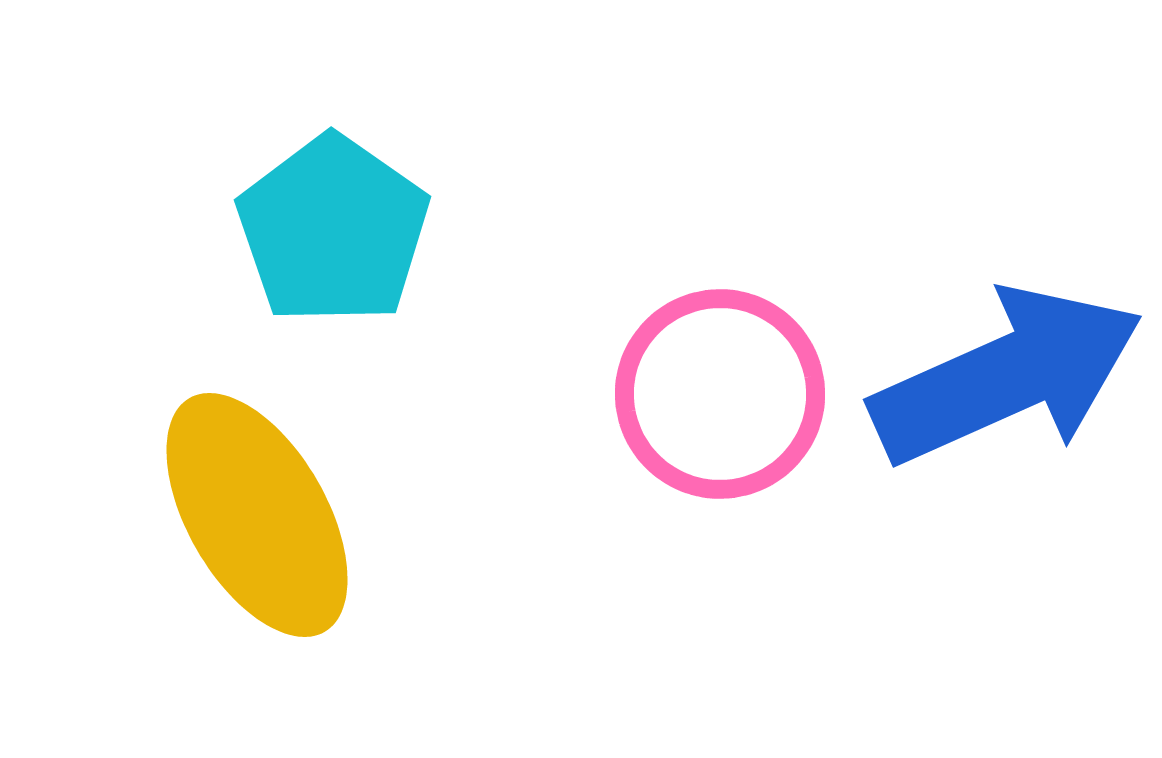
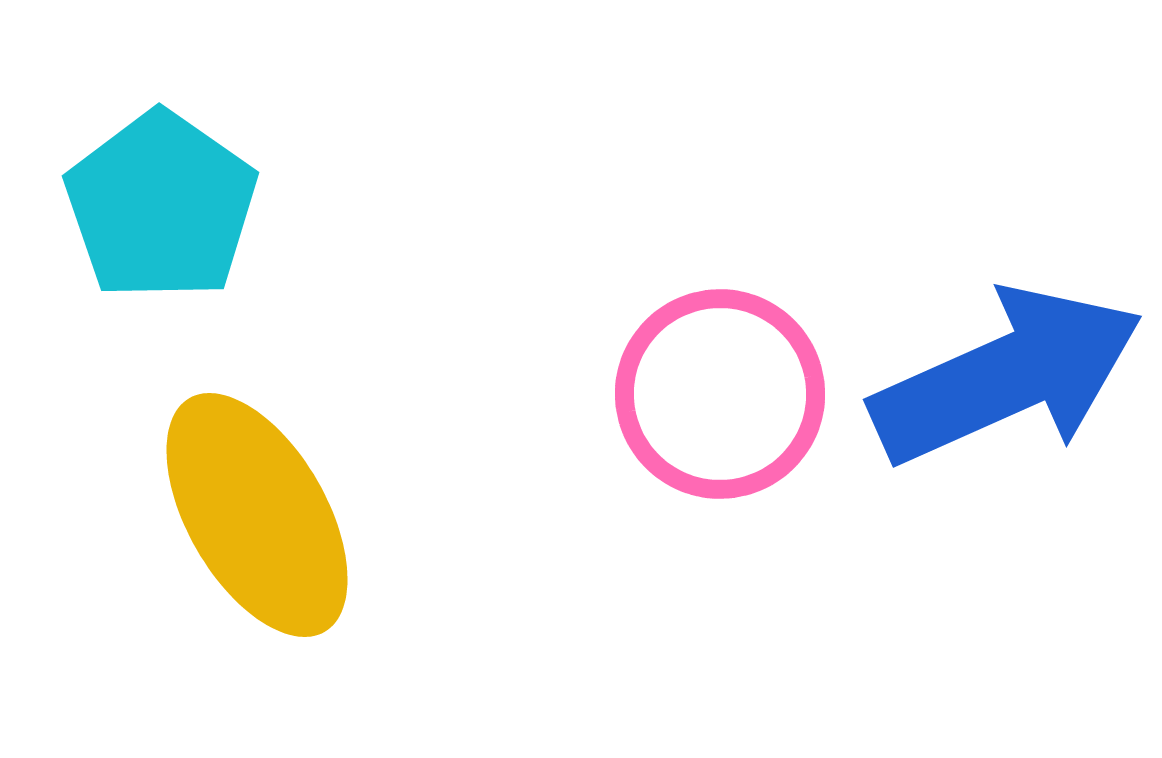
cyan pentagon: moved 172 px left, 24 px up
